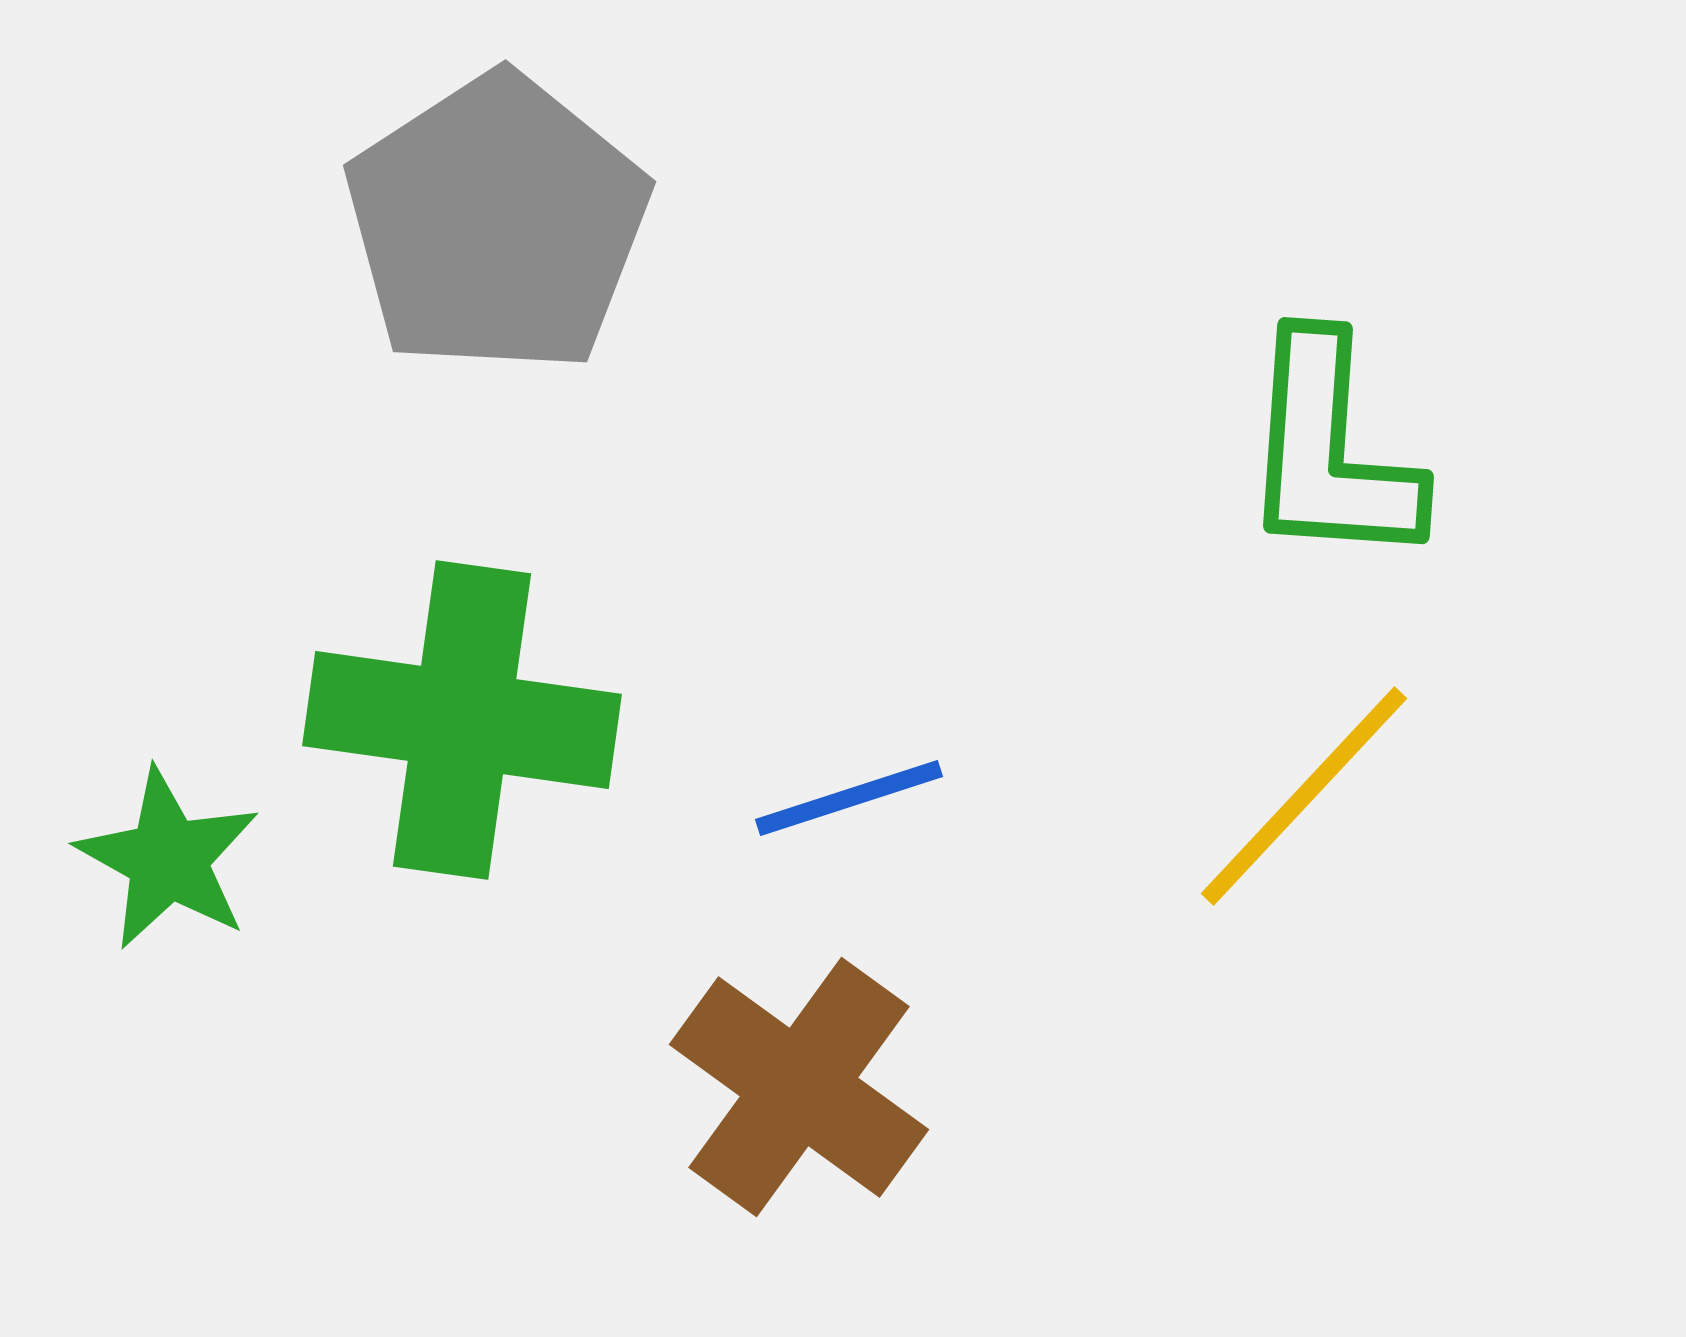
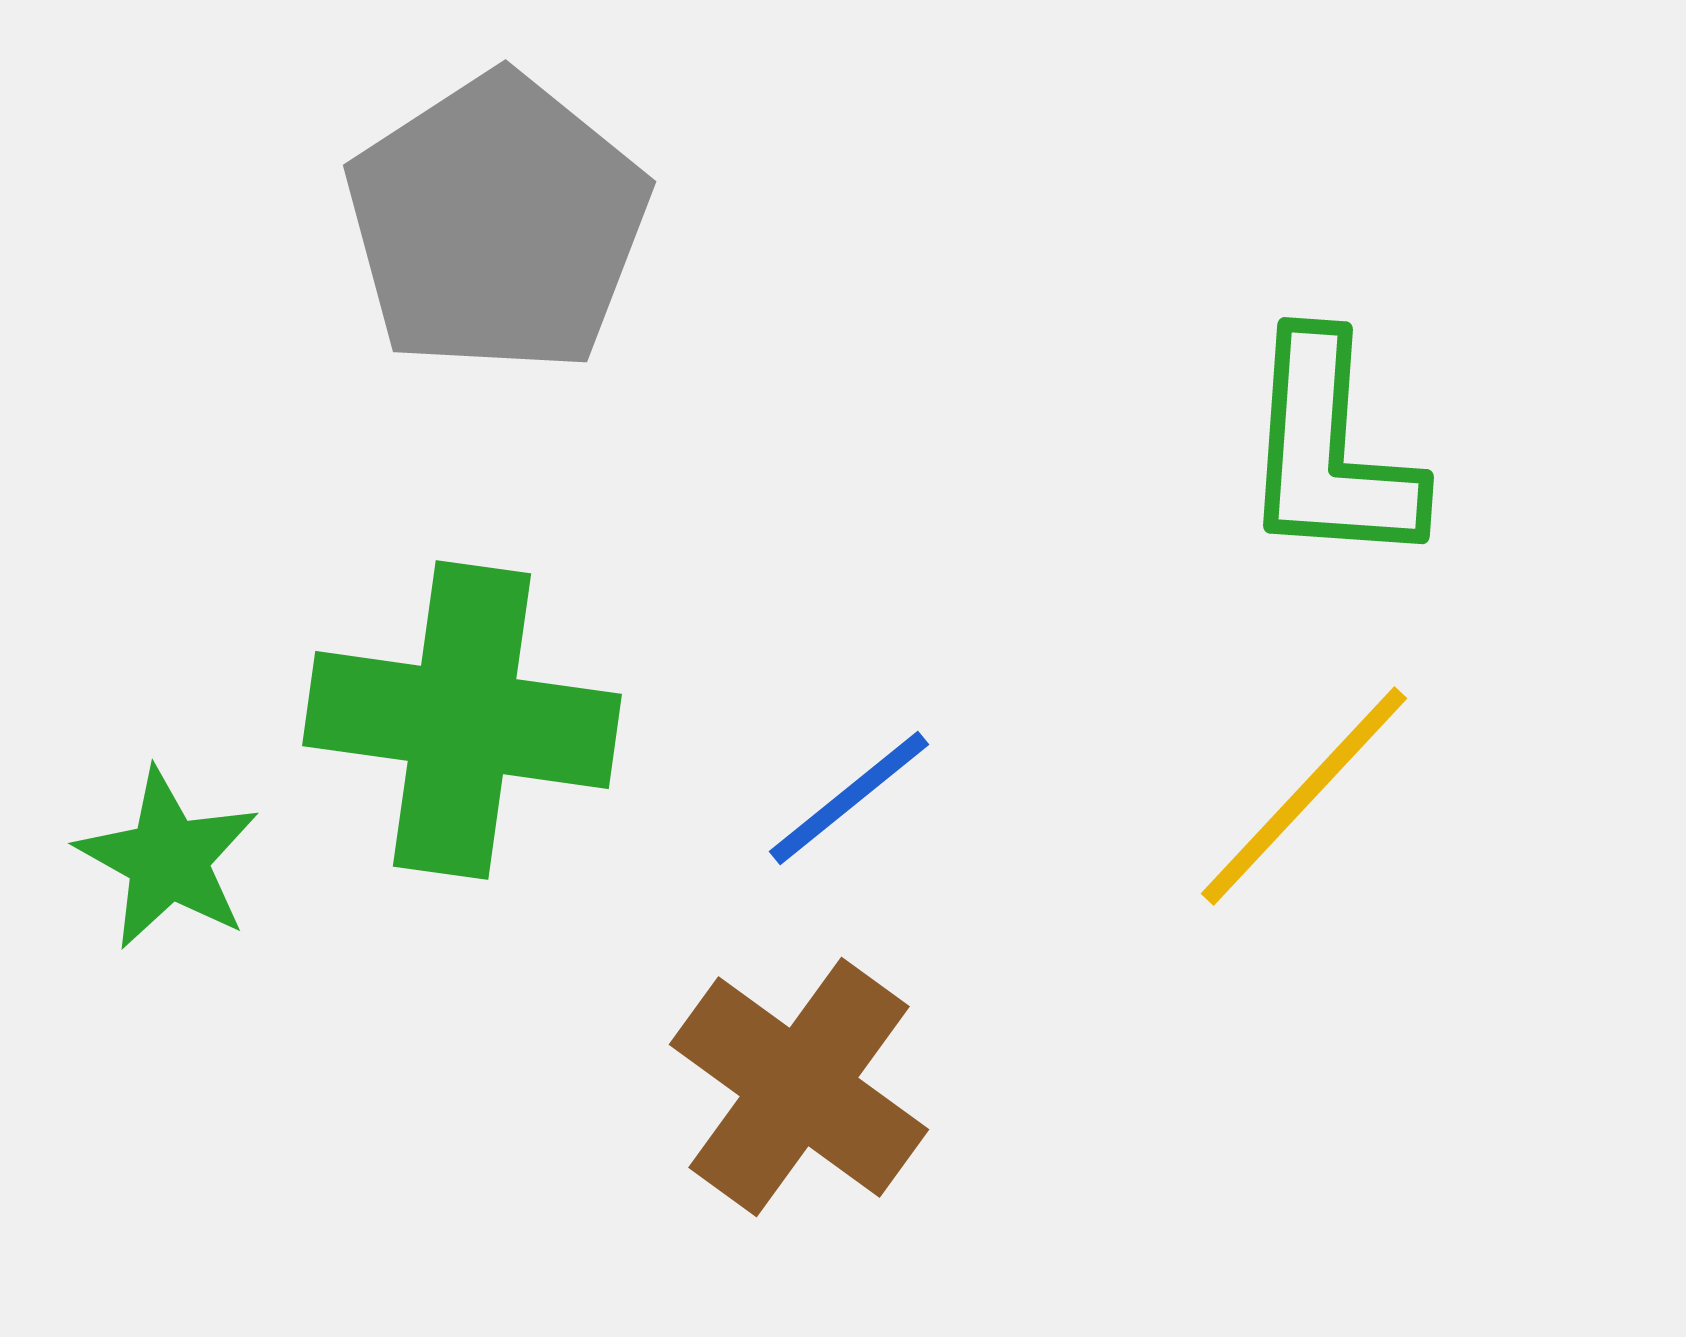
blue line: rotated 21 degrees counterclockwise
